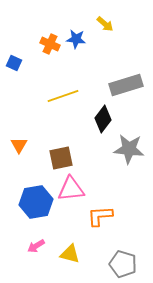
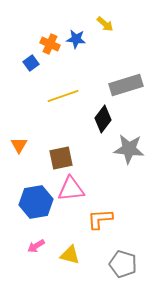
blue square: moved 17 px right; rotated 28 degrees clockwise
orange L-shape: moved 3 px down
yellow triangle: moved 1 px down
